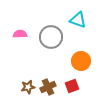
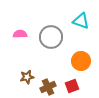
cyan triangle: moved 3 px right, 1 px down
brown star: moved 1 px left, 10 px up
